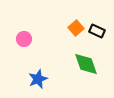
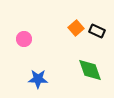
green diamond: moved 4 px right, 6 px down
blue star: rotated 24 degrees clockwise
